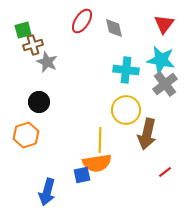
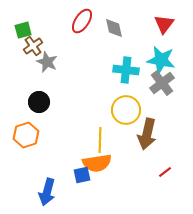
brown cross: moved 1 px down; rotated 18 degrees counterclockwise
gray cross: moved 3 px left, 1 px up
